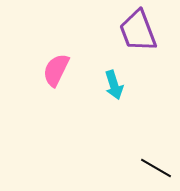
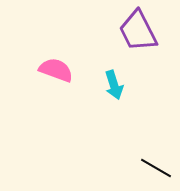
purple trapezoid: rotated 6 degrees counterclockwise
pink semicircle: rotated 84 degrees clockwise
